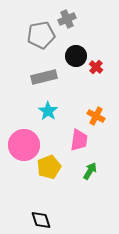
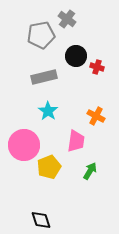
gray cross: rotated 30 degrees counterclockwise
red cross: moved 1 px right; rotated 24 degrees counterclockwise
pink trapezoid: moved 3 px left, 1 px down
